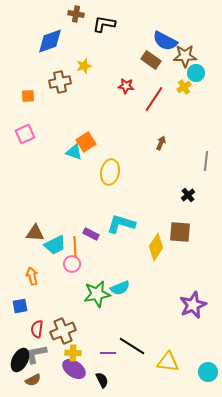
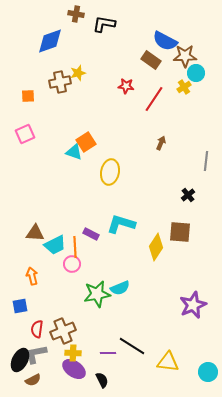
yellow star at (84, 66): moved 6 px left, 7 px down
